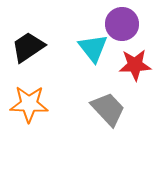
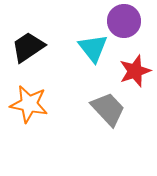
purple circle: moved 2 px right, 3 px up
red star: moved 6 px down; rotated 16 degrees counterclockwise
orange star: rotated 9 degrees clockwise
